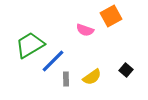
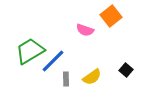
orange square: rotated 10 degrees counterclockwise
green trapezoid: moved 6 px down
